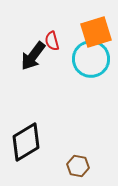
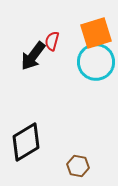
orange square: moved 1 px down
red semicircle: rotated 30 degrees clockwise
cyan circle: moved 5 px right, 3 px down
